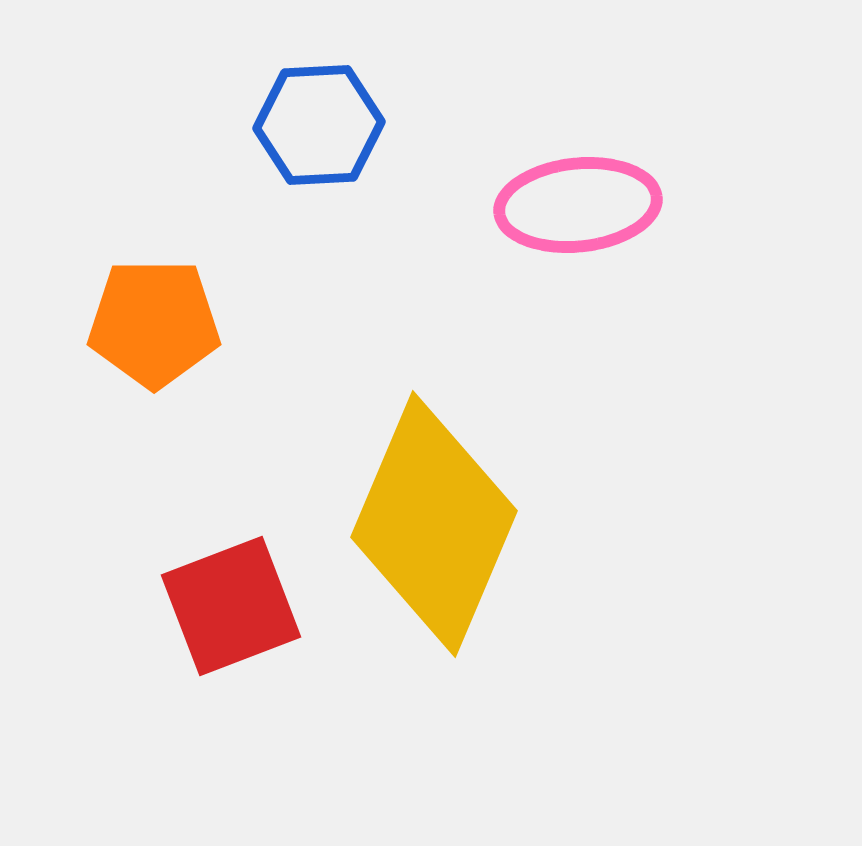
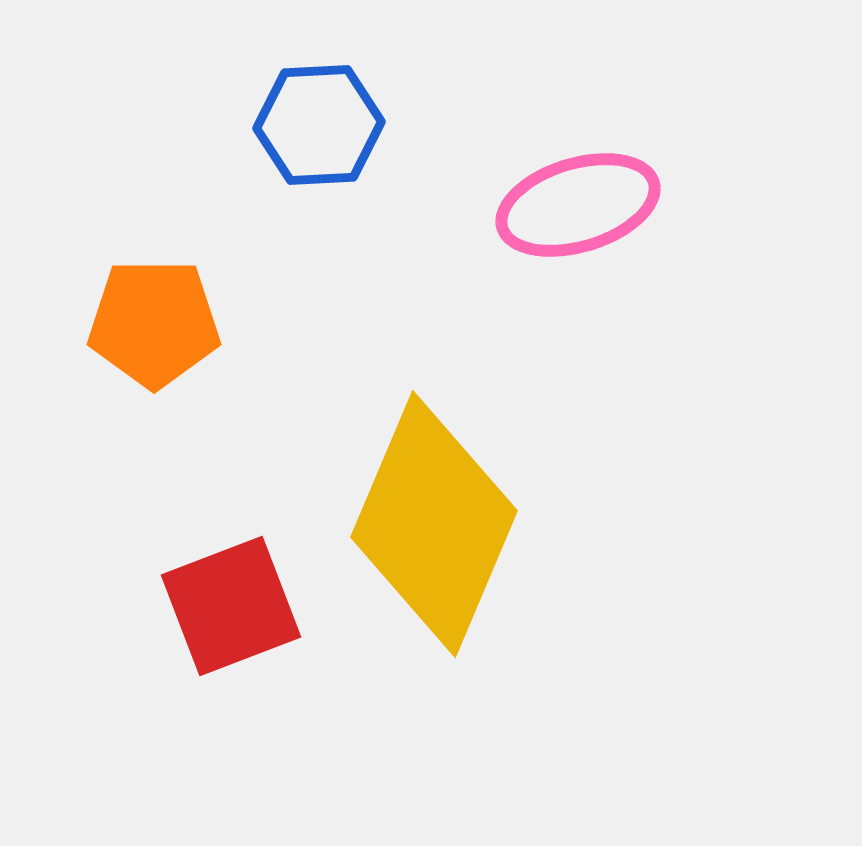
pink ellipse: rotated 11 degrees counterclockwise
